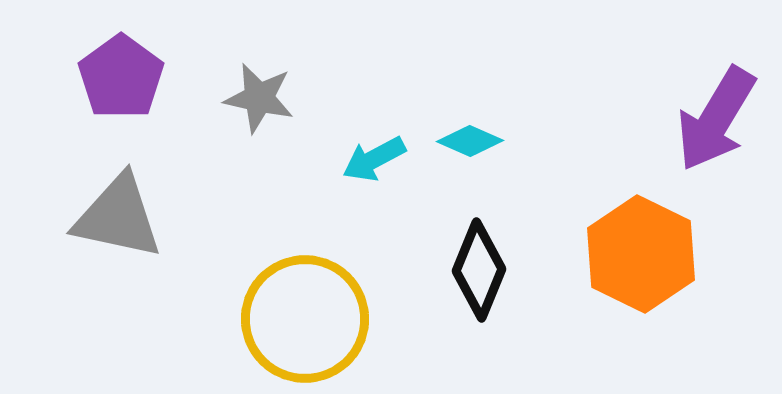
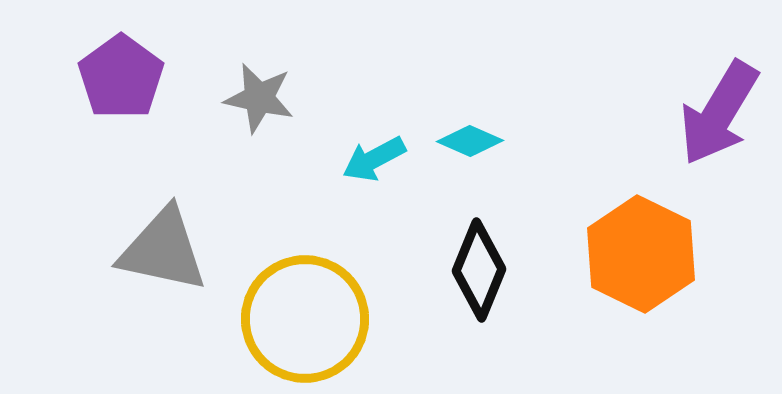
purple arrow: moved 3 px right, 6 px up
gray triangle: moved 45 px right, 33 px down
